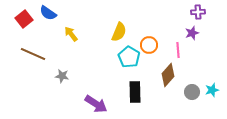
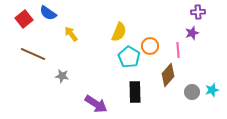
orange circle: moved 1 px right, 1 px down
